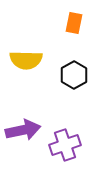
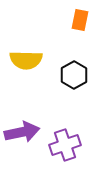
orange rectangle: moved 6 px right, 3 px up
purple arrow: moved 1 px left, 2 px down
